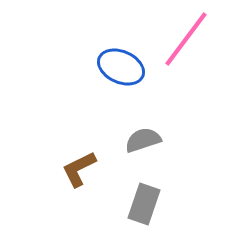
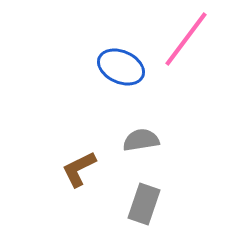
gray semicircle: moved 2 px left; rotated 9 degrees clockwise
